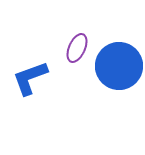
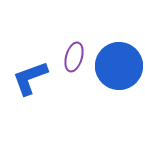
purple ellipse: moved 3 px left, 9 px down; rotated 8 degrees counterclockwise
